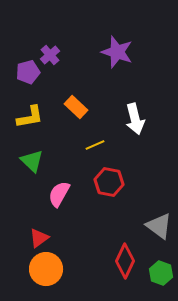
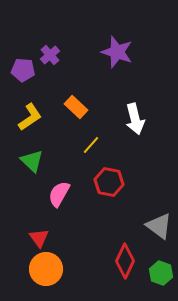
purple pentagon: moved 5 px left, 2 px up; rotated 20 degrees clockwise
yellow L-shape: rotated 24 degrees counterclockwise
yellow line: moved 4 px left; rotated 24 degrees counterclockwise
red triangle: rotated 30 degrees counterclockwise
